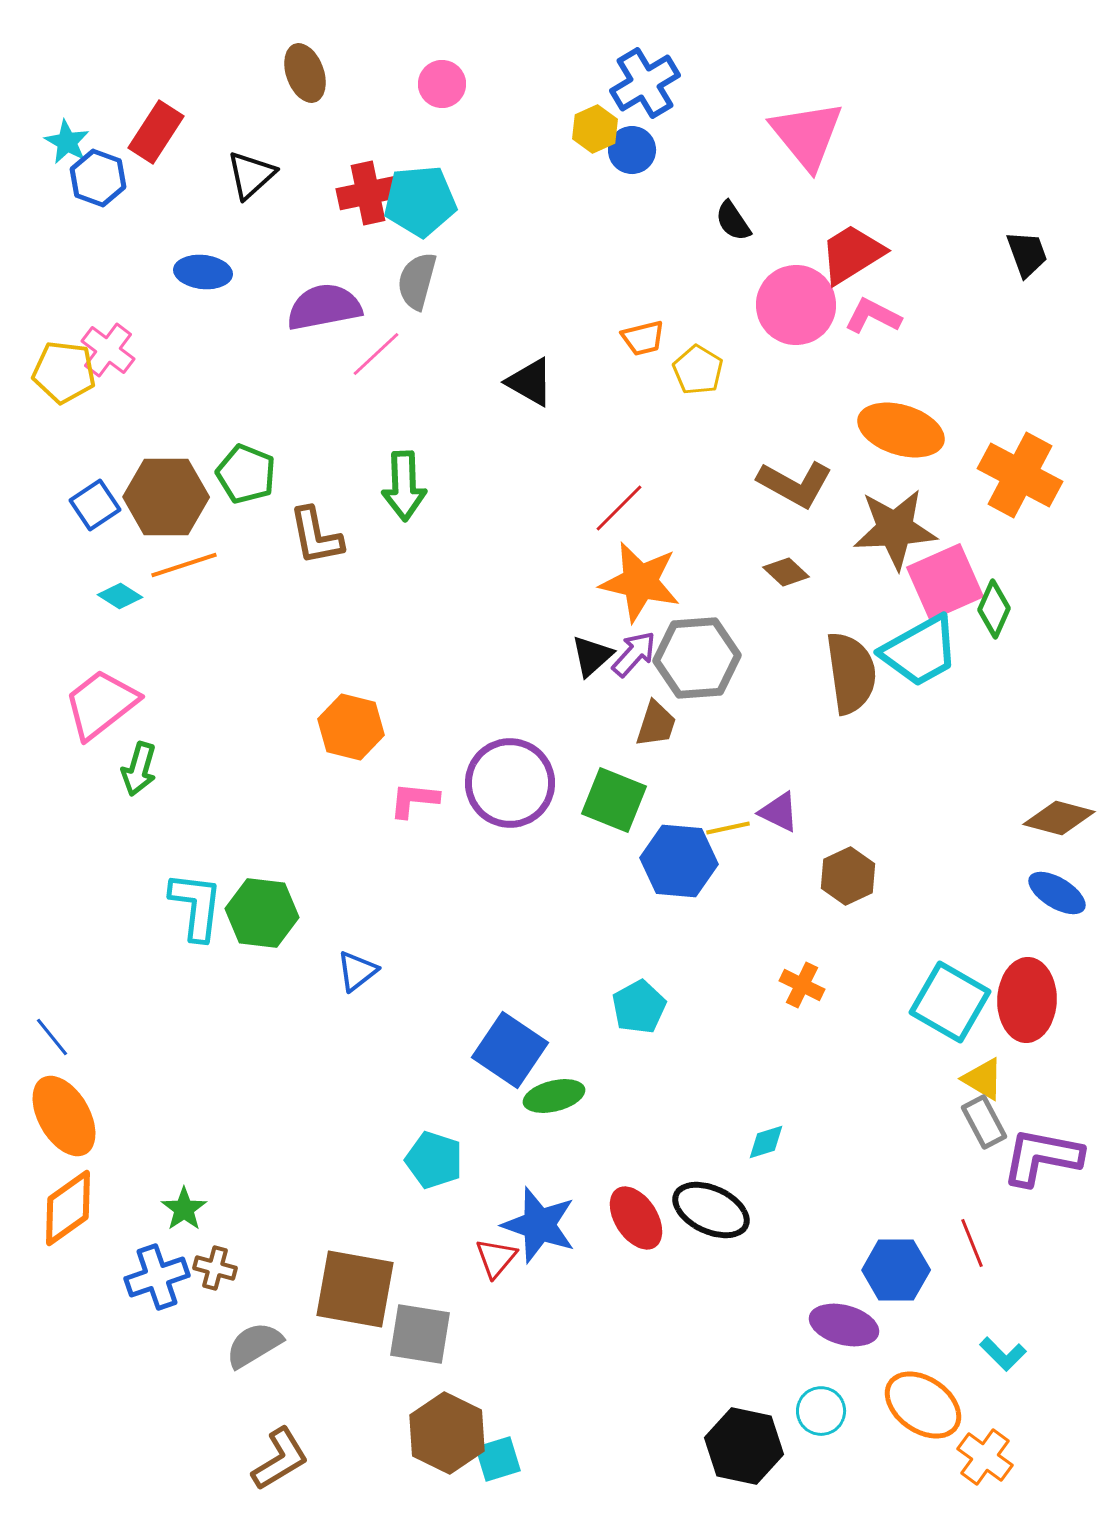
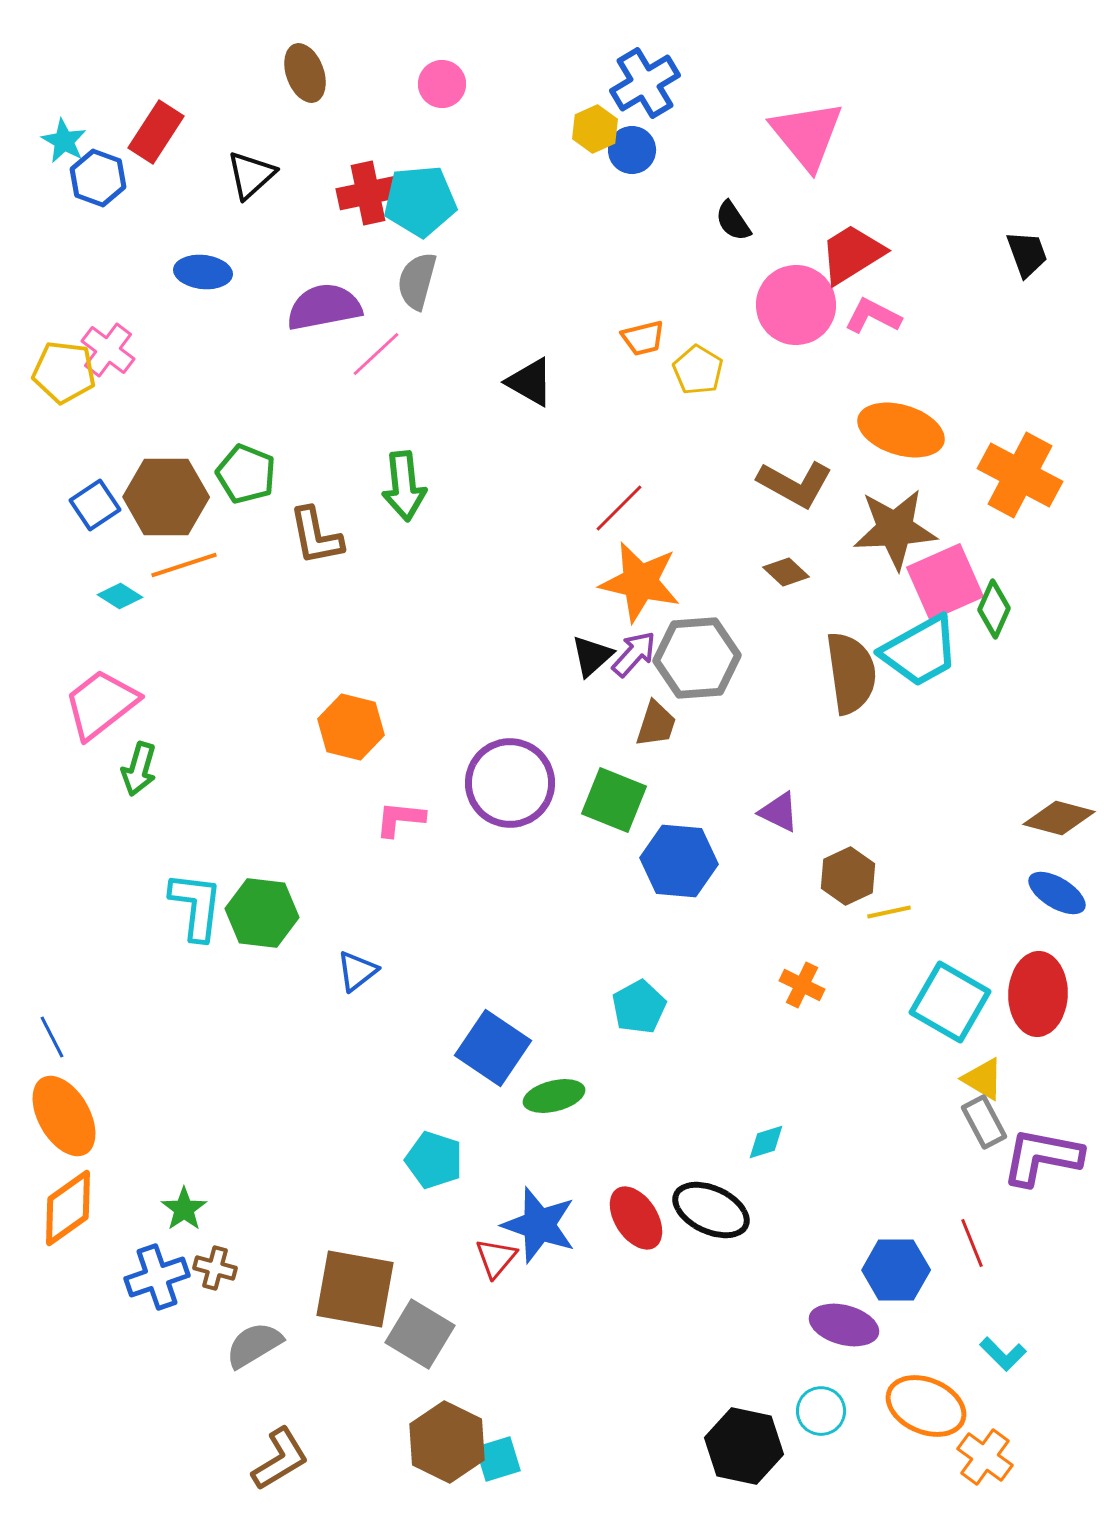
cyan star at (67, 142): moved 3 px left, 1 px up
green arrow at (404, 486): rotated 4 degrees counterclockwise
pink L-shape at (414, 800): moved 14 px left, 19 px down
yellow line at (728, 828): moved 161 px right, 84 px down
red ellipse at (1027, 1000): moved 11 px right, 6 px up
blue line at (52, 1037): rotated 12 degrees clockwise
blue square at (510, 1050): moved 17 px left, 2 px up
gray square at (420, 1334): rotated 22 degrees clockwise
orange ellipse at (923, 1405): moved 3 px right, 1 px down; rotated 12 degrees counterclockwise
brown hexagon at (447, 1433): moved 9 px down
